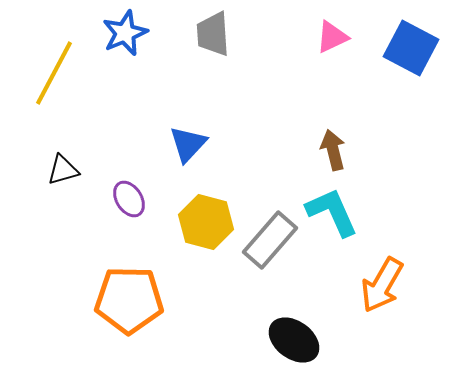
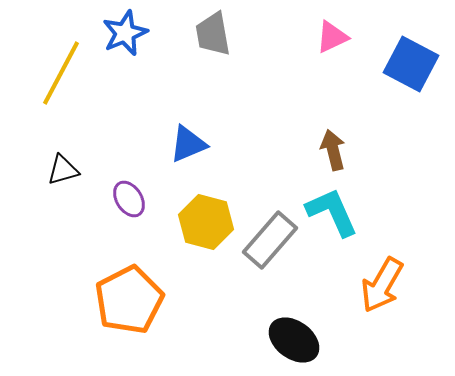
gray trapezoid: rotated 6 degrees counterclockwise
blue square: moved 16 px down
yellow line: moved 7 px right
blue triangle: rotated 24 degrees clockwise
orange pentagon: rotated 28 degrees counterclockwise
